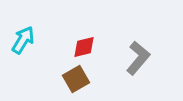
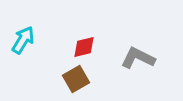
gray L-shape: rotated 104 degrees counterclockwise
